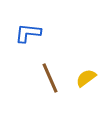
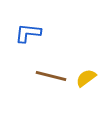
brown line: moved 1 px right, 2 px up; rotated 52 degrees counterclockwise
